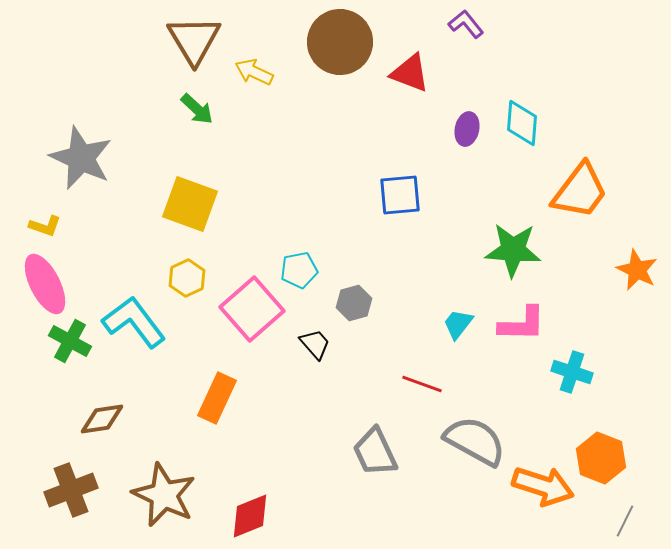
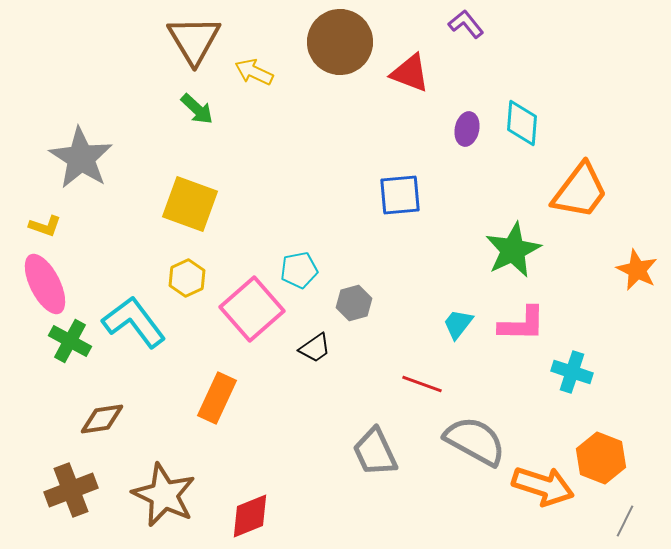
gray star: rotated 8 degrees clockwise
green star: rotated 30 degrees counterclockwise
black trapezoid: moved 4 px down; rotated 96 degrees clockwise
